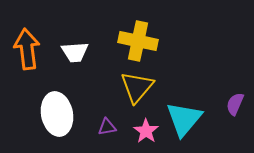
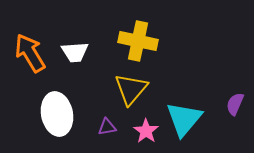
orange arrow: moved 3 px right, 4 px down; rotated 24 degrees counterclockwise
yellow triangle: moved 6 px left, 2 px down
